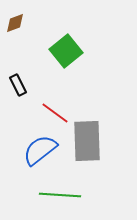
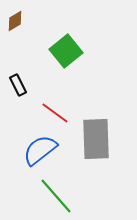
brown diamond: moved 2 px up; rotated 10 degrees counterclockwise
gray rectangle: moved 9 px right, 2 px up
green line: moved 4 px left, 1 px down; rotated 45 degrees clockwise
